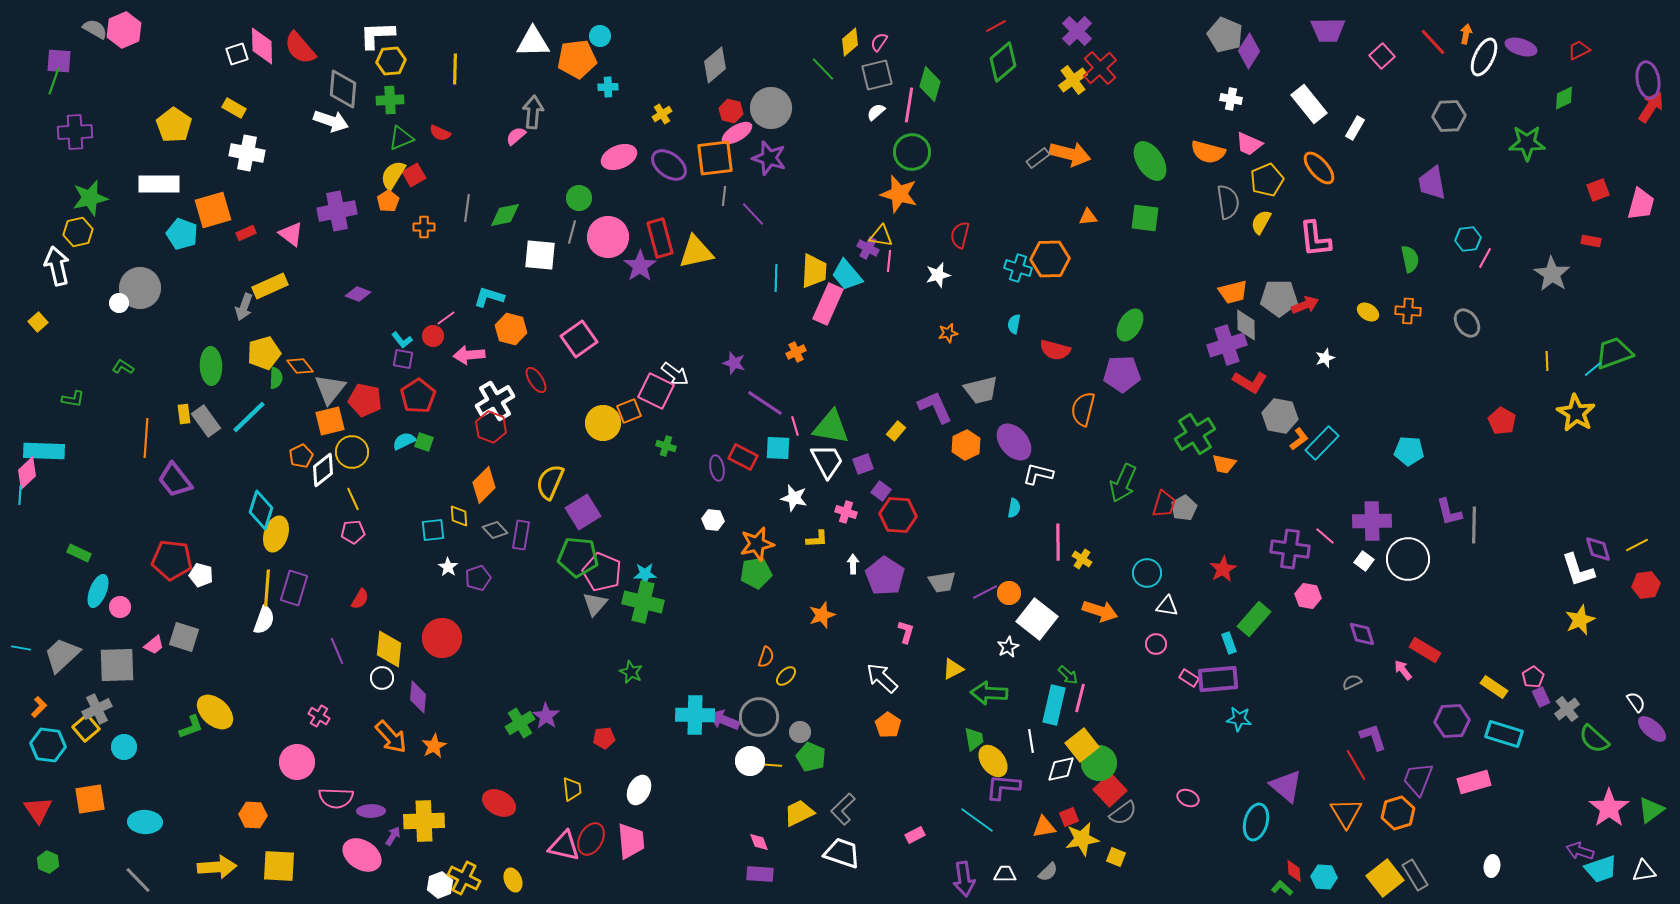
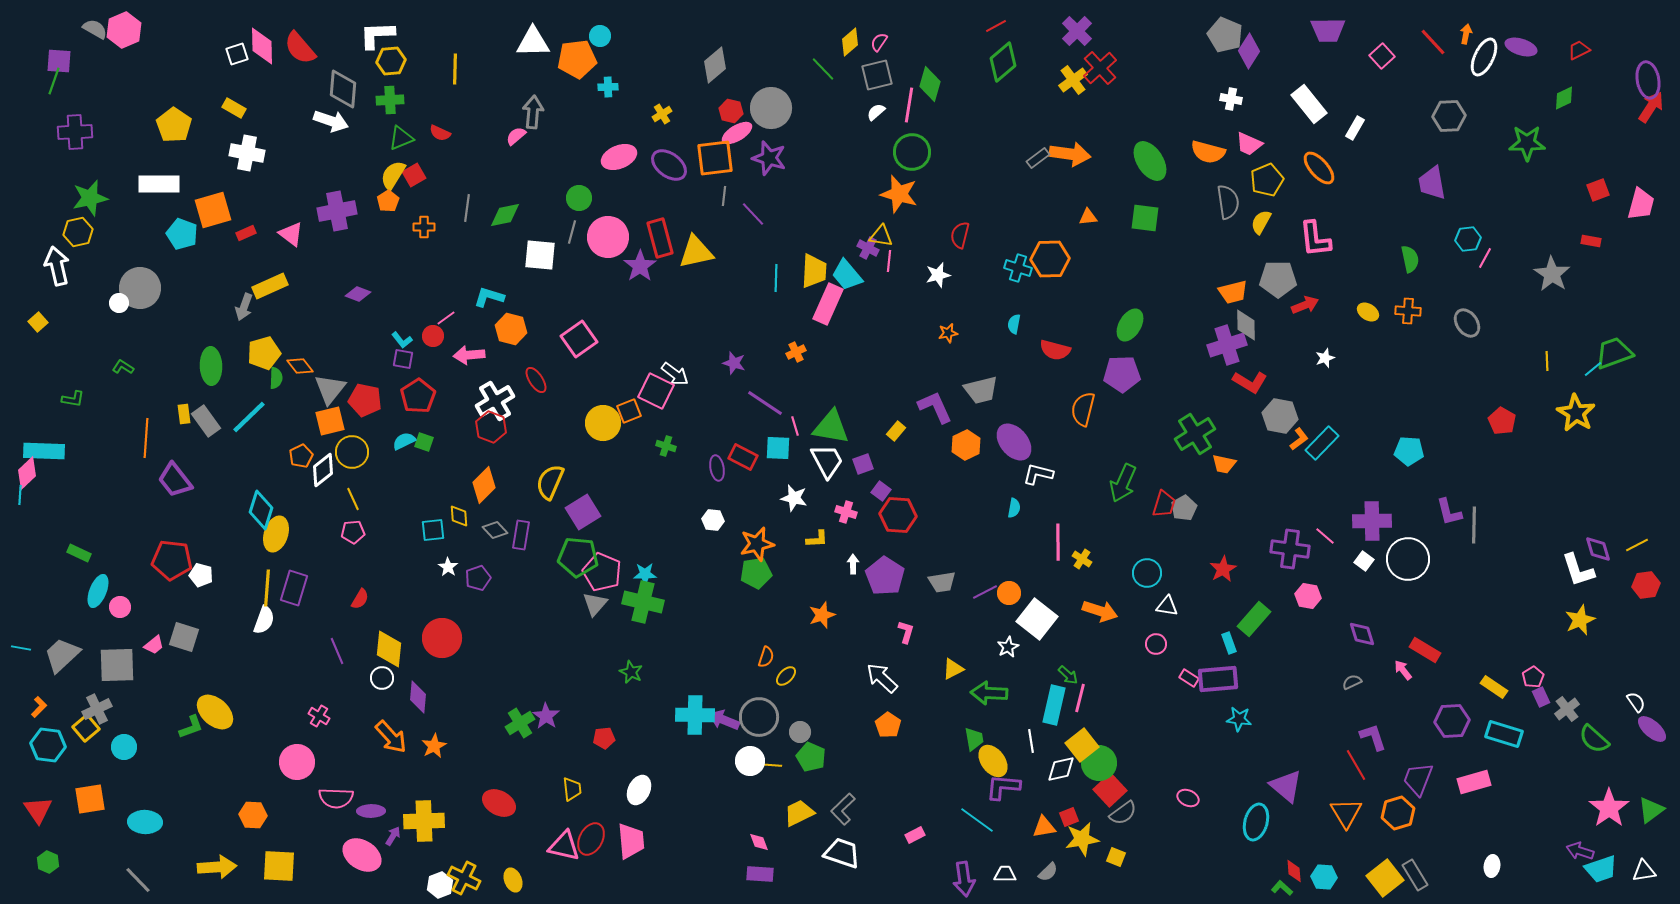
orange arrow at (1070, 154): rotated 6 degrees counterclockwise
gray pentagon at (1279, 298): moved 1 px left, 19 px up
